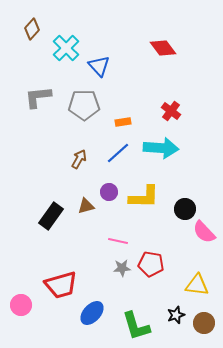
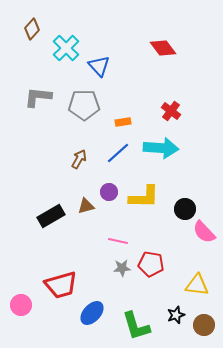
gray L-shape: rotated 12 degrees clockwise
black rectangle: rotated 24 degrees clockwise
brown circle: moved 2 px down
